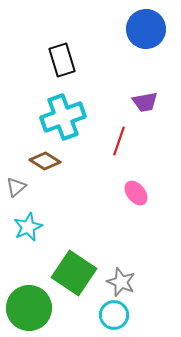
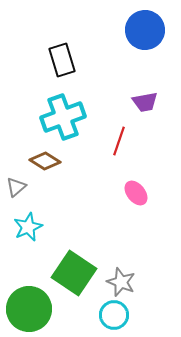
blue circle: moved 1 px left, 1 px down
green circle: moved 1 px down
